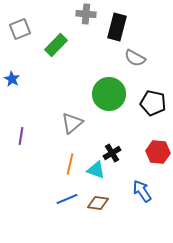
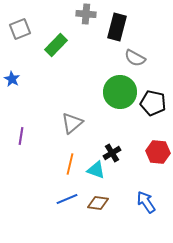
green circle: moved 11 px right, 2 px up
blue arrow: moved 4 px right, 11 px down
